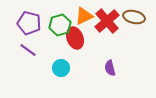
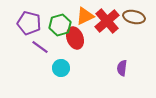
orange triangle: moved 1 px right
purple line: moved 12 px right, 3 px up
purple semicircle: moved 12 px right; rotated 21 degrees clockwise
